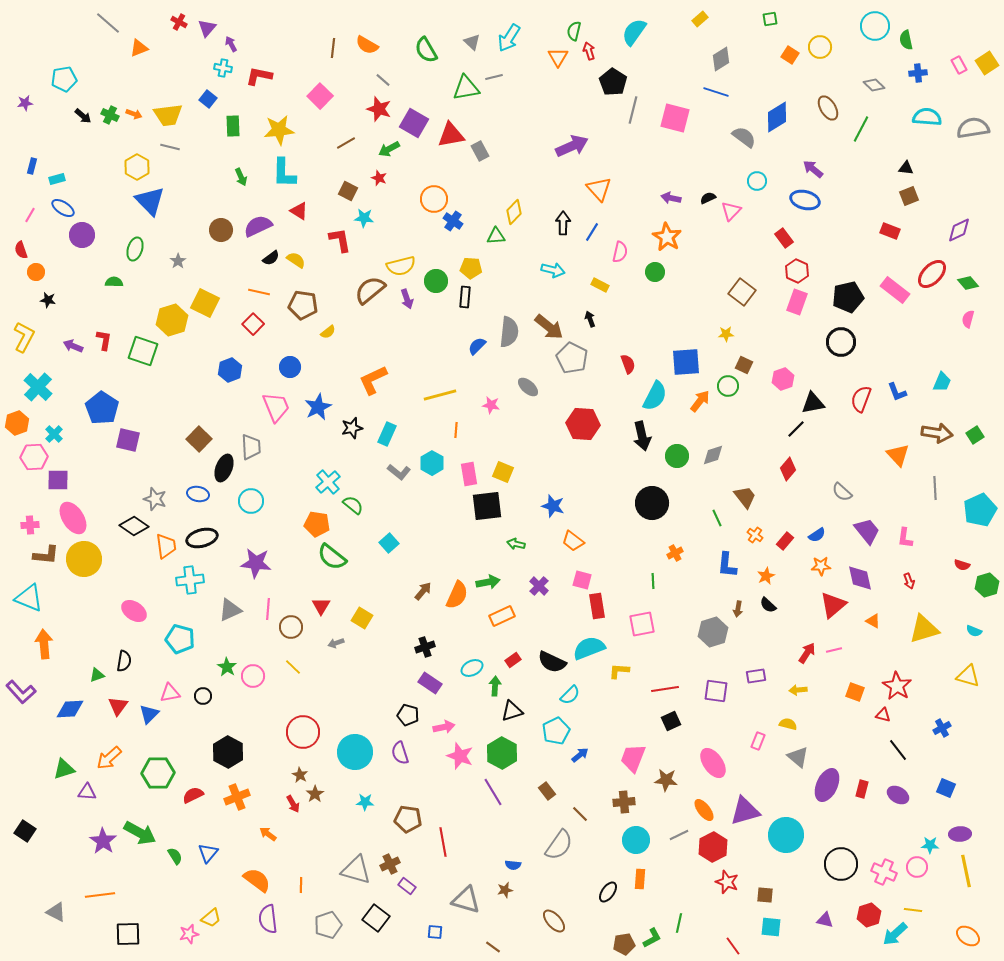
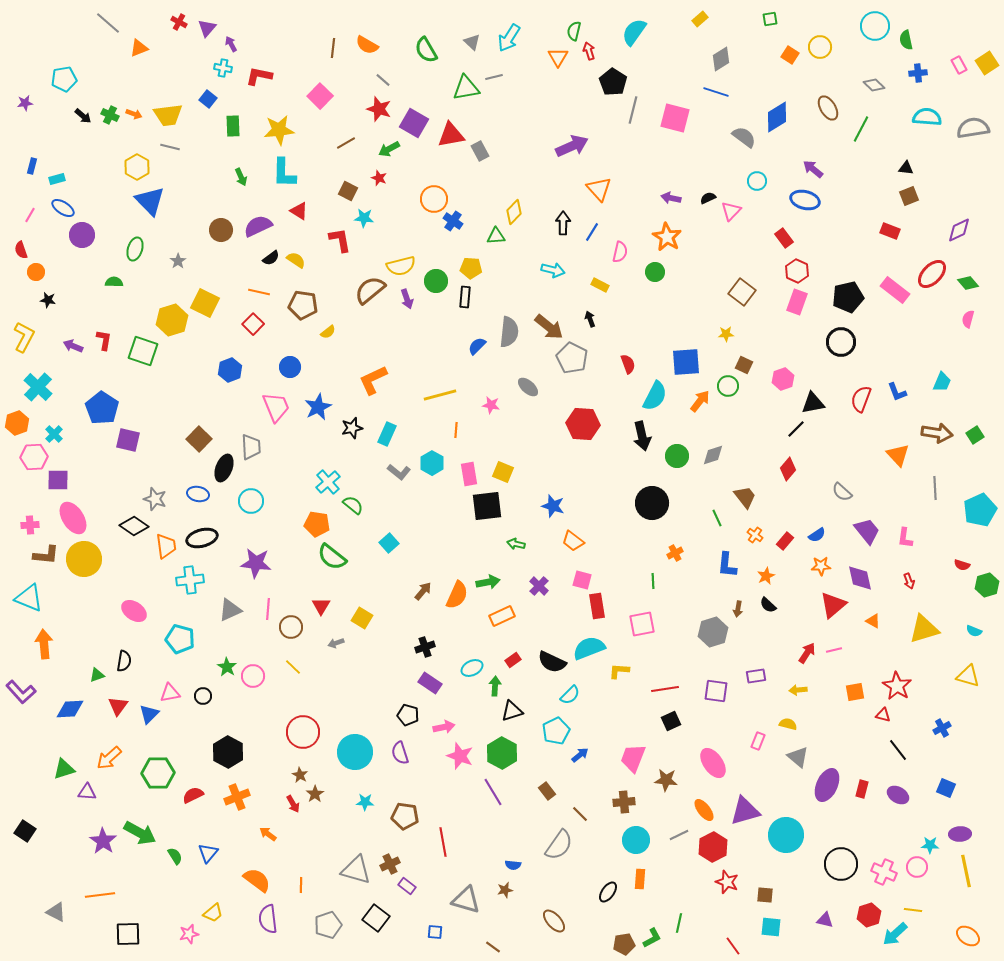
orange square at (855, 692): rotated 30 degrees counterclockwise
brown pentagon at (408, 819): moved 3 px left, 3 px up
yellow trapezoid at (211, 918): moved 2 px right, 5 px up
